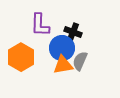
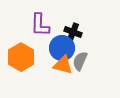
orange triangle: rotated 25 degrees clockwise
